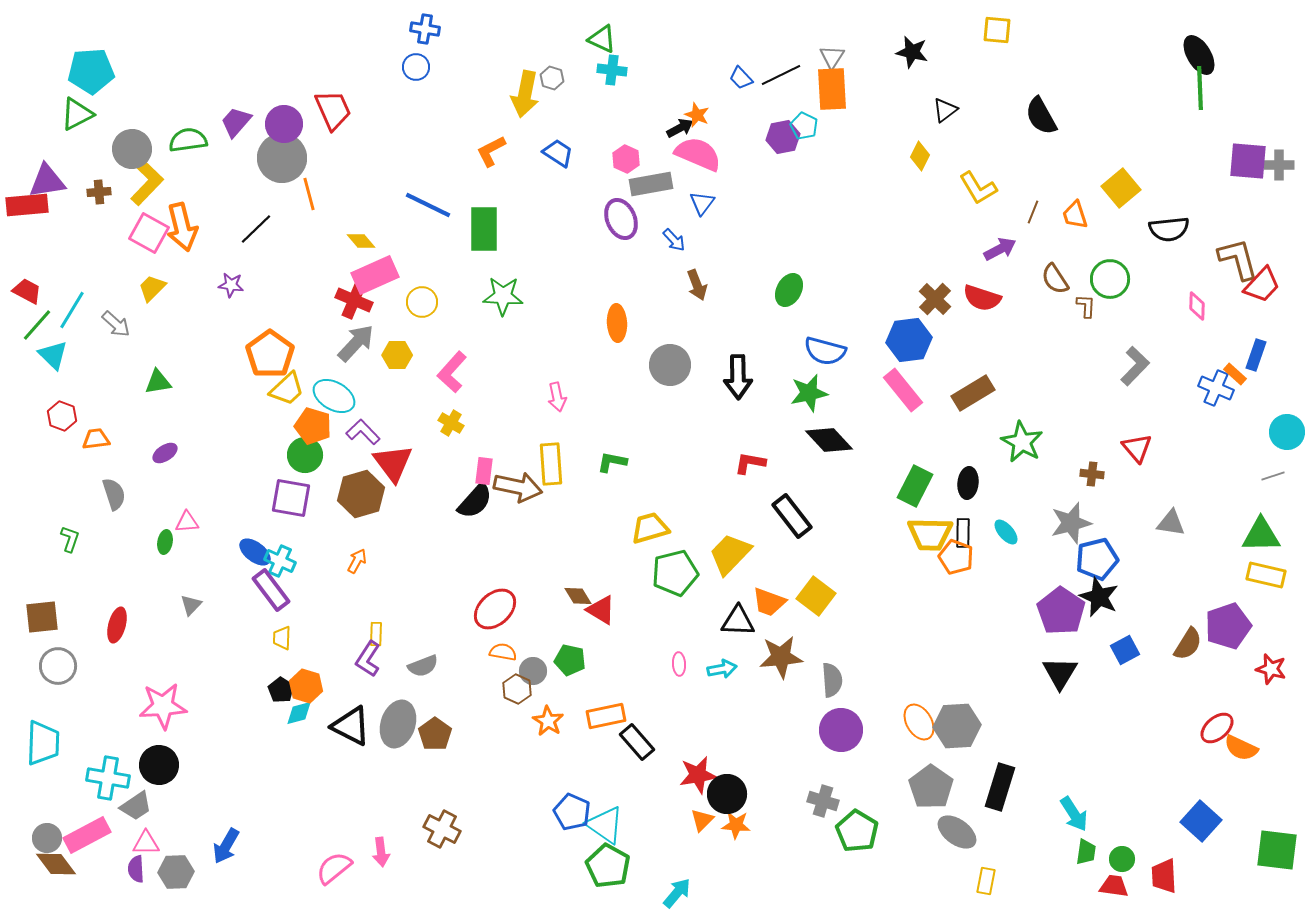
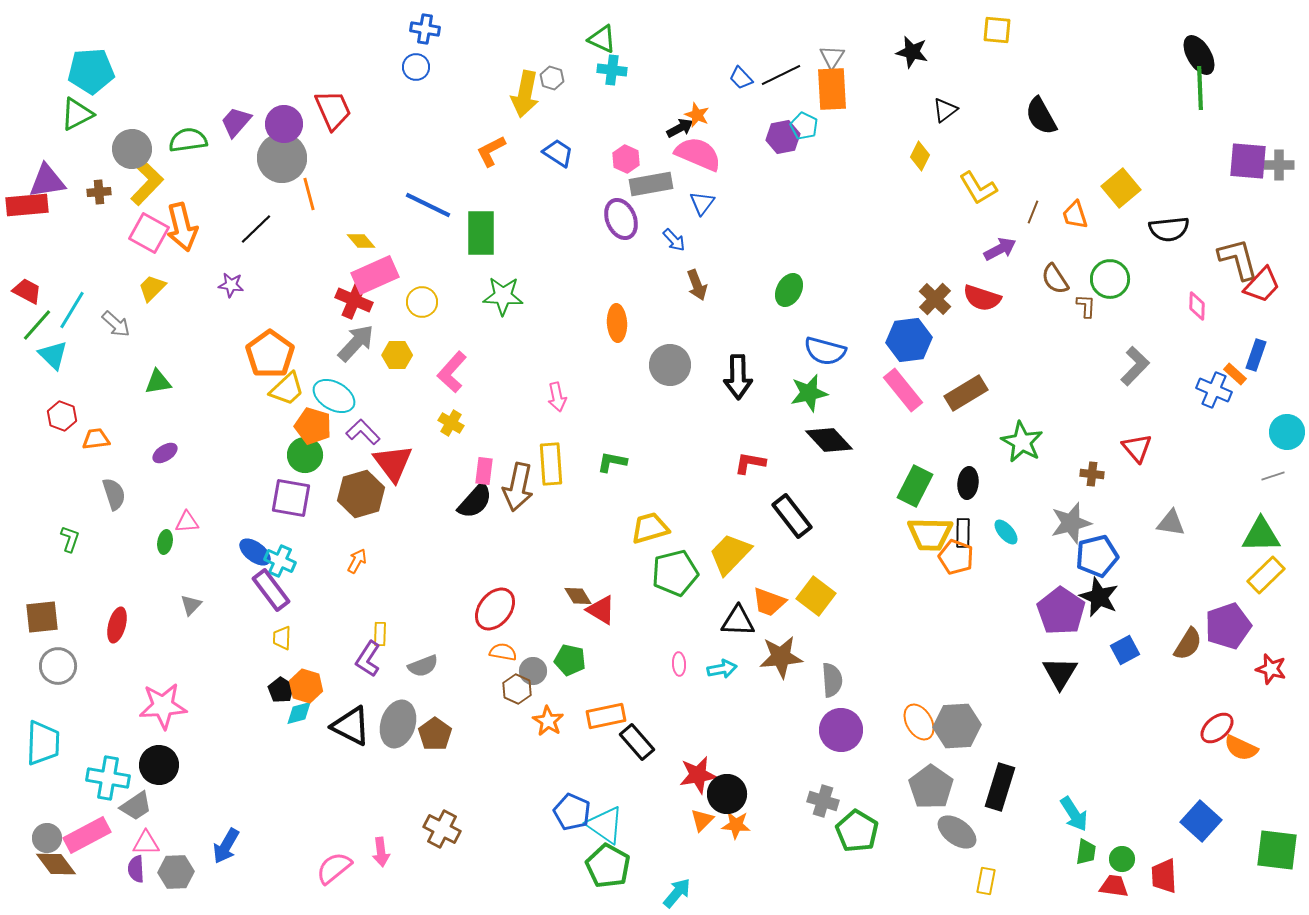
green rectangle at (484, 229): moved 3 px left, 4 px down
blue cross at (1216, 388): moved 2 px left, 2 px down
brown rectangle at (973, 393): moved 7 px left
brown arrow at (518, 487): rotated 90 degrees clockwise
blue pentagon at (1097, 559): moved 3 px up
yellow rectangle at (1266, 575): rotated 57 degrees counterclockwise
red ellipse at (495, 609): rotated 9 degrees counterclockwise
yellow rectangle at (376, 634): moved 4 px right
